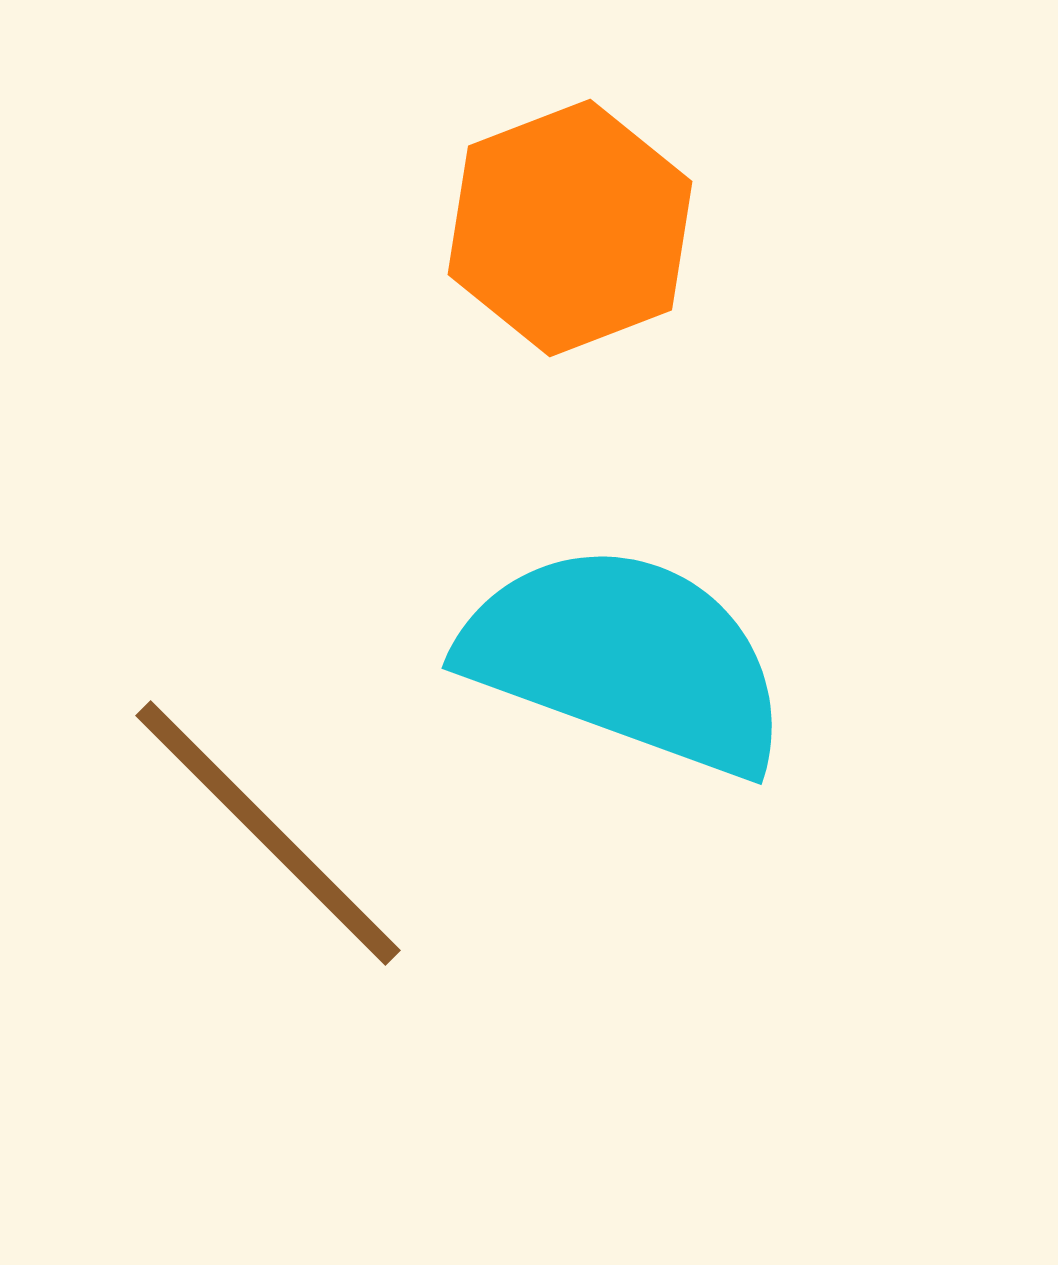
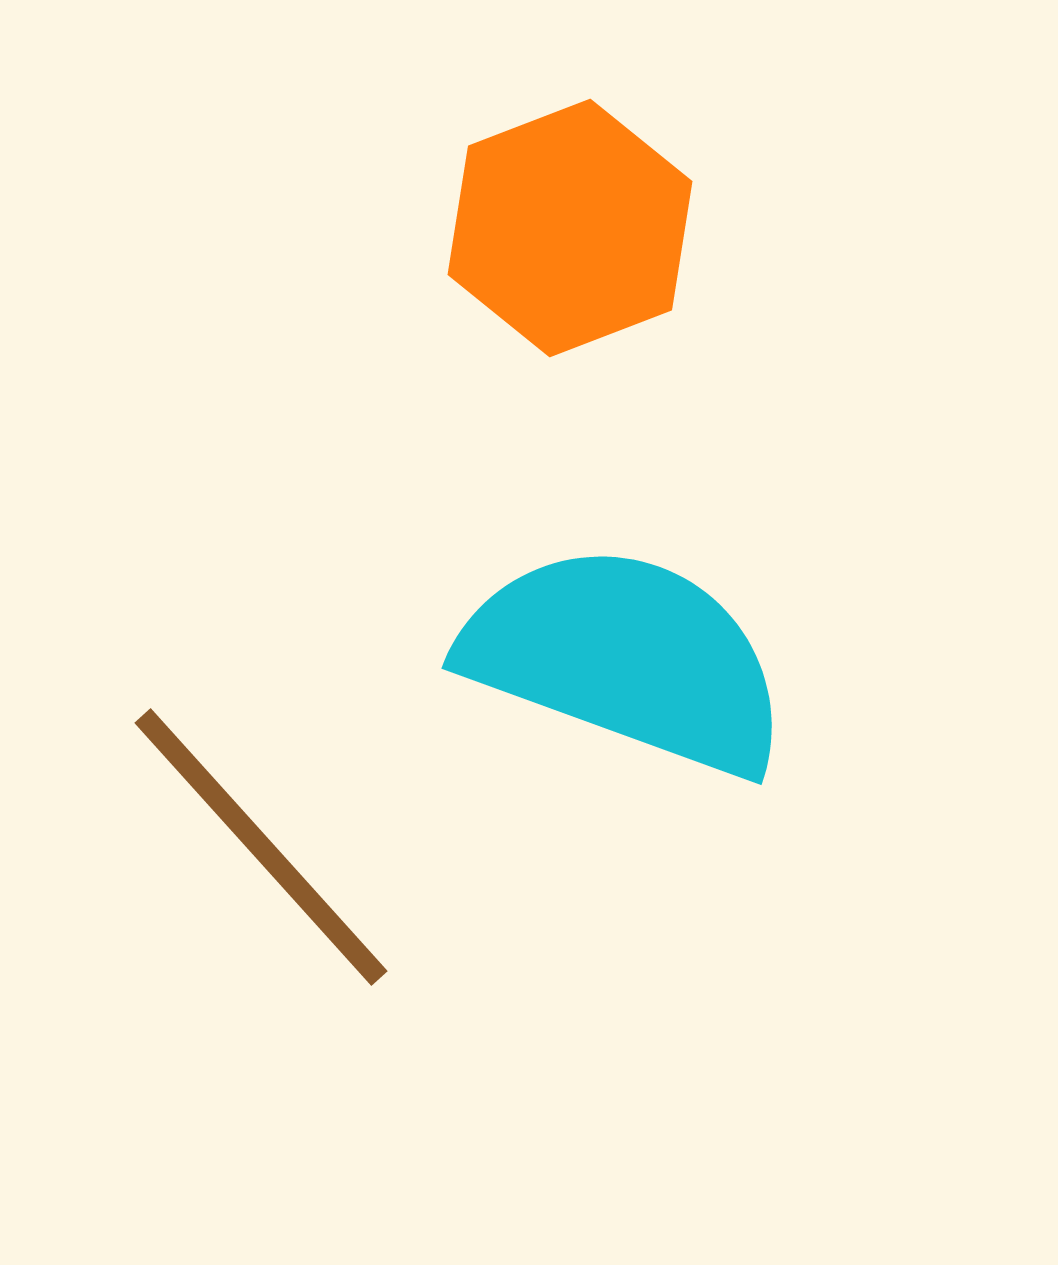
brown line: moved 7 px left, 14 px down; rotated 3 degrees clockwise
